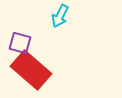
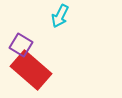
purple square: moved 1 px right, 2 px down; rotated 15 degrees clockwise
